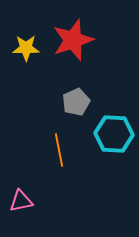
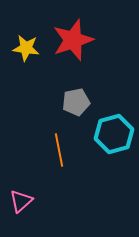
yellow star: rotated 8 degrees clockwise
gray pentagon: rotated 12 degrees clockwise
cyan hexagon: rotated 18 degrees counterclockwise
pink triangle: rotated 30 degrees counterclockwise
